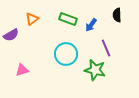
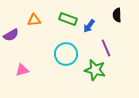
orange triangle: moved 2 px right, 1 px down; rotated 32 degrees clockwise
blue arrow: moved 2 px left, 1 px down
